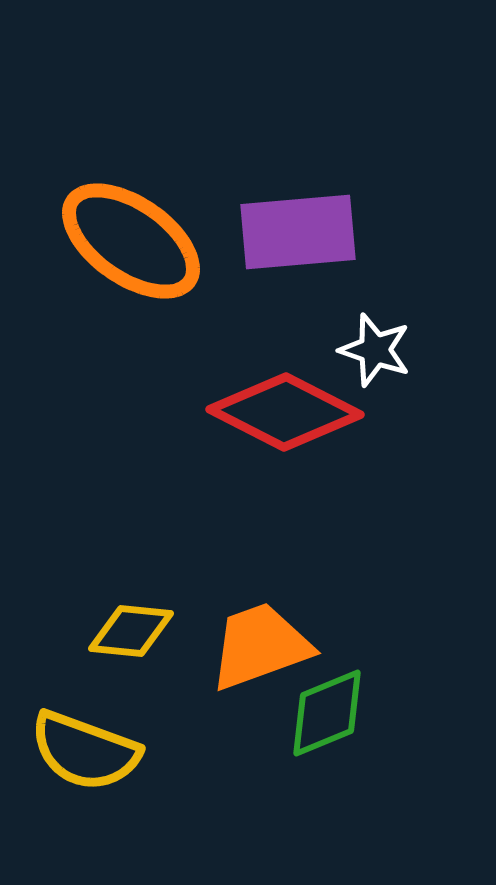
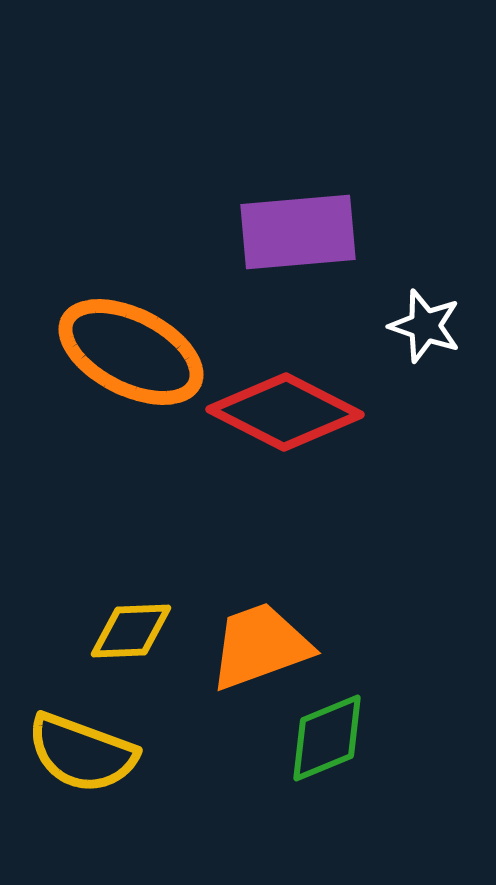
orange ellipse: moved 111 px down; rotated 8 degrees counterclockwise
white star: moved 50 px right, 24 px up
yellow diamond: rotated 8 degrees counterclockwise
green diamond: moved 25 px down
yellow semicircle: moved 3 px left, 2 px down
